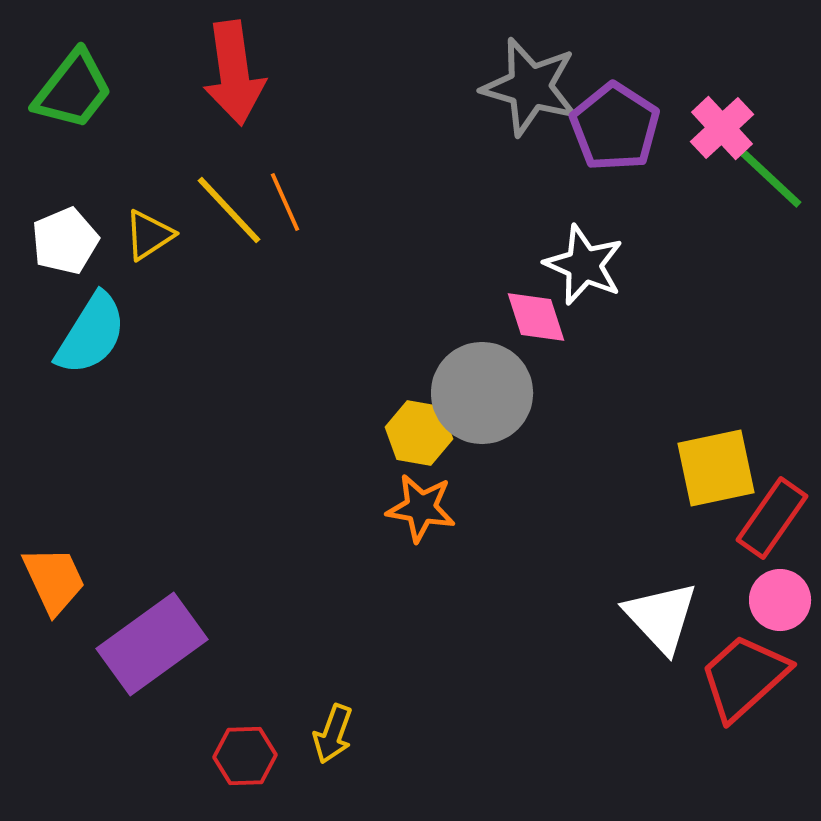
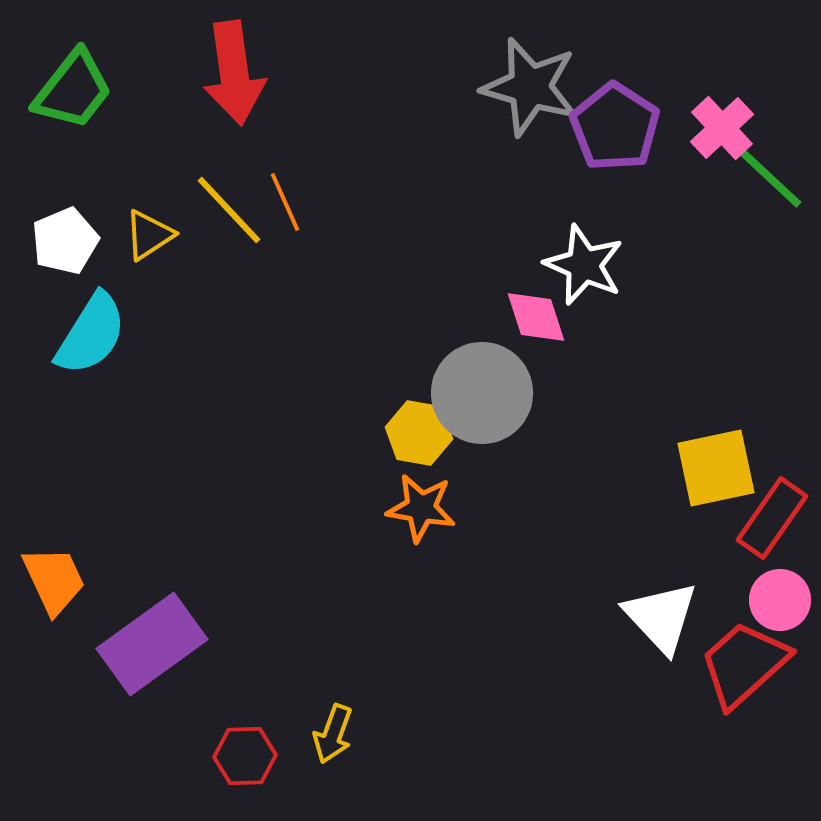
red trapezoid: moved 13 px up
